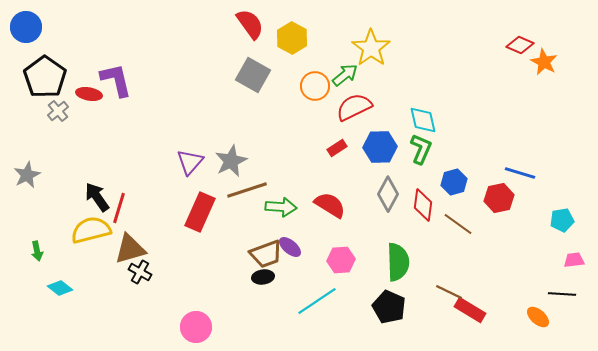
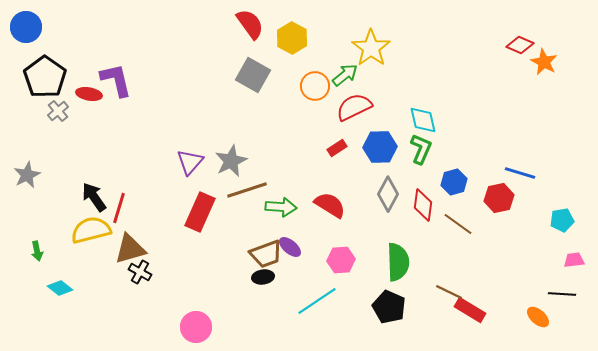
black arrow at (97, 197): moved 3 px left
